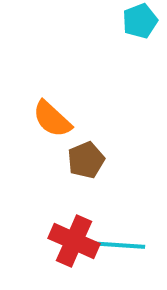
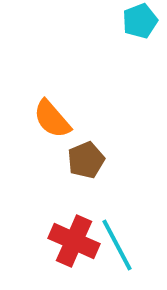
orange semicircle: rotated 6 degrees clockwise
cyan line: rotated 58 degrees clockwise
